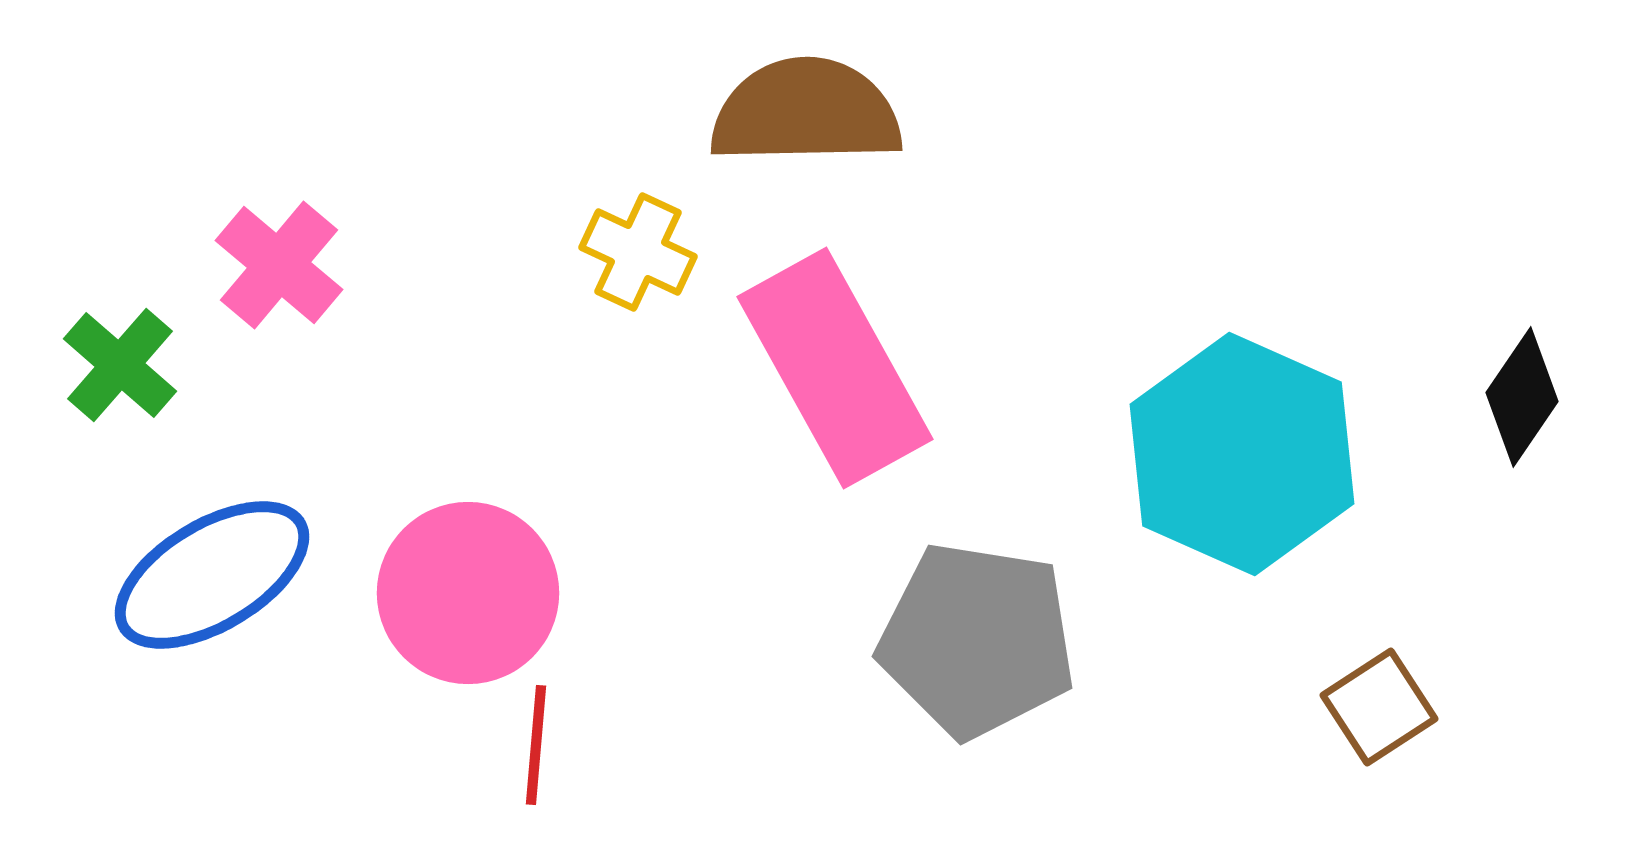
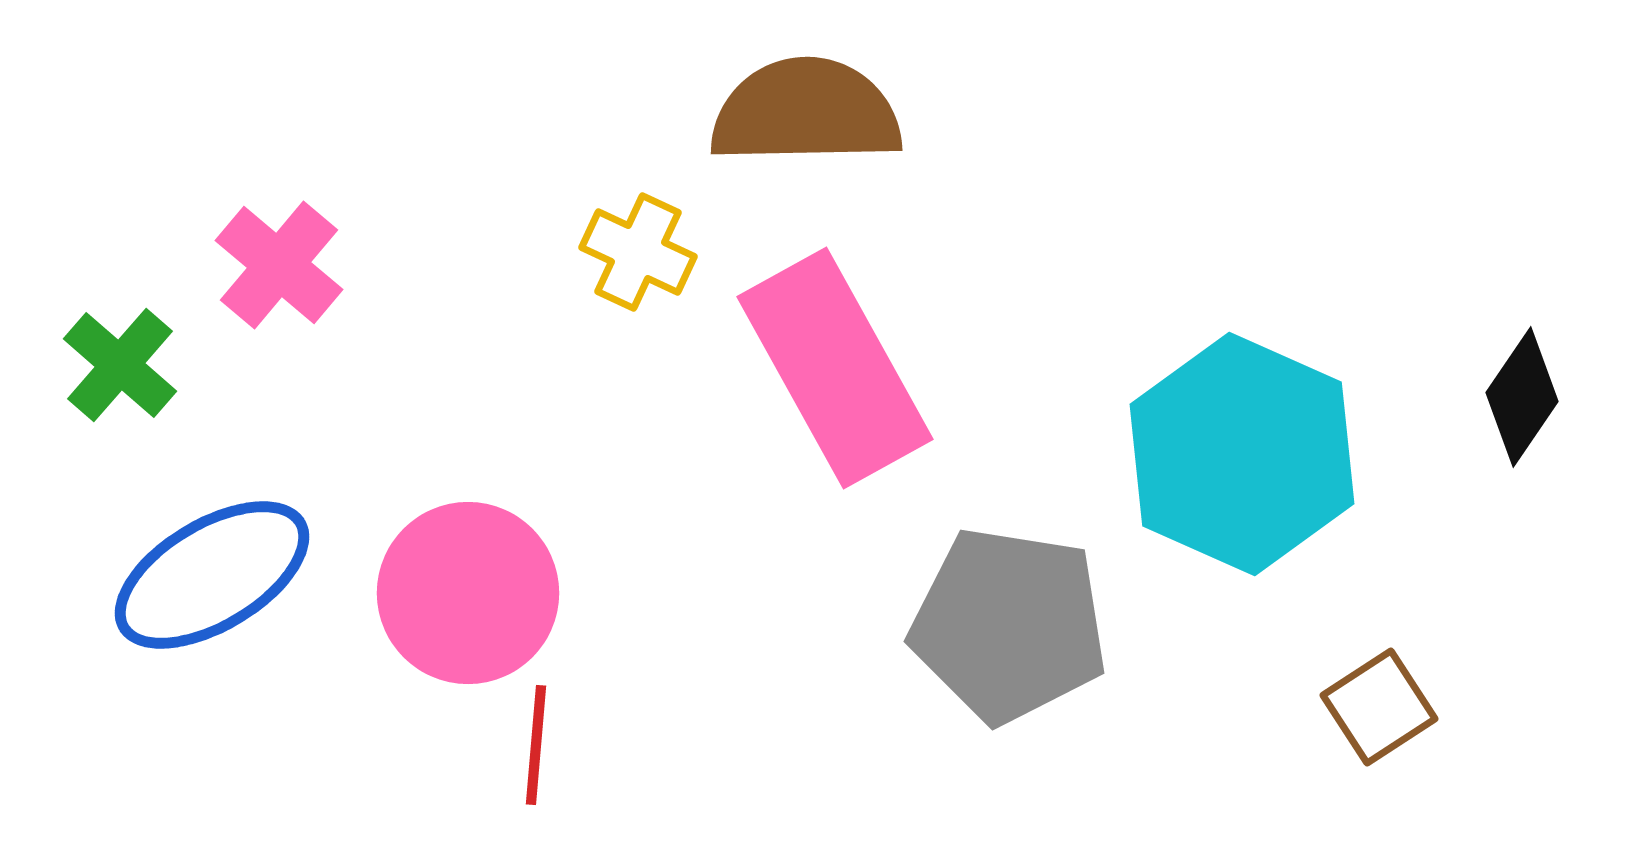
gray pentagon: moved 32 px right, 15 px up
